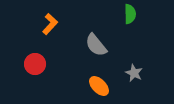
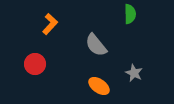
orange ellipse: rotated 10 degrees counterclockwise
